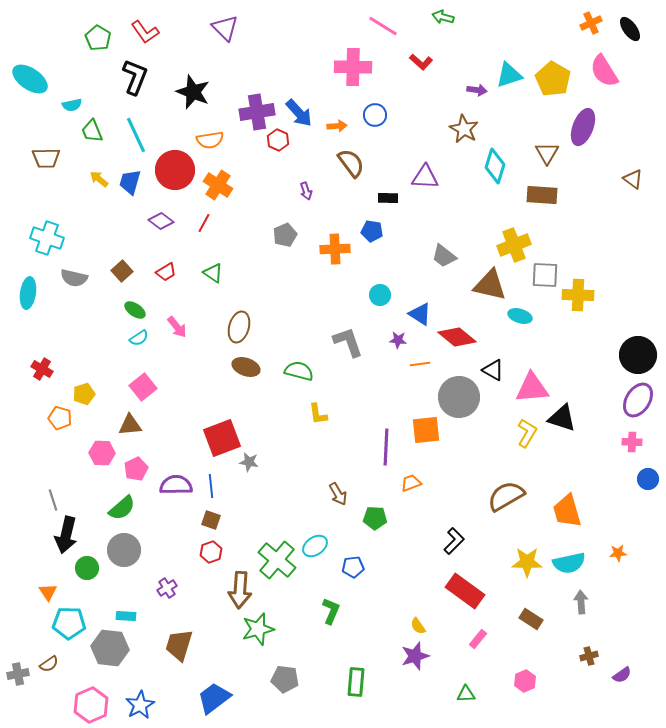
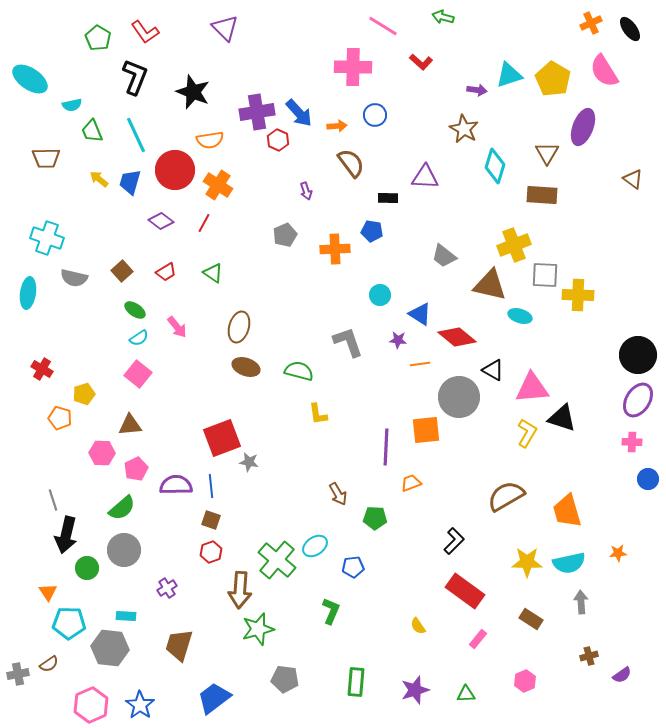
pink square at (143, 387): moved 5 px left, 13 px up; rotated 12 degrees counterclockwise
purple star at (415, 656): moved 34 px down
blue star at (140, 705): rotated 8 degrees counterclockwise
